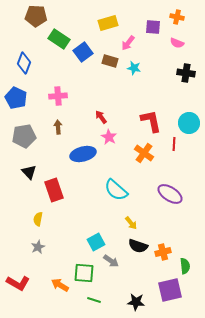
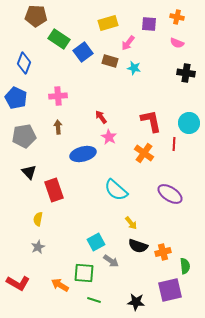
purple square at (153, 27): moved 4 px left, 3 px up
